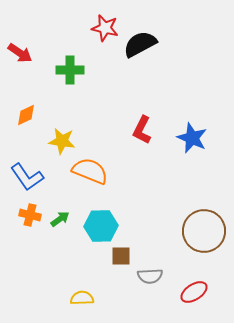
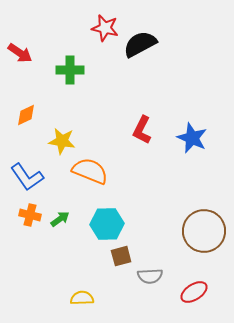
cyan hexagon: moved 6 px right, 2 px up
brown square: rotated 15 degrees counterclockwise
